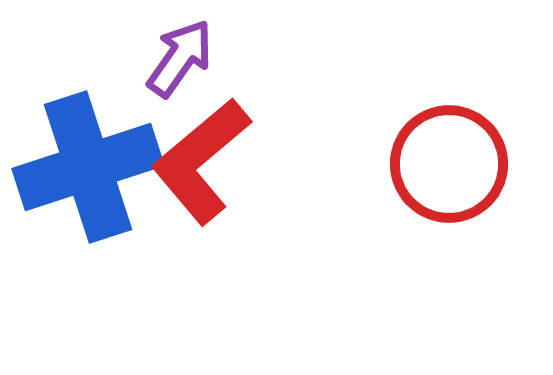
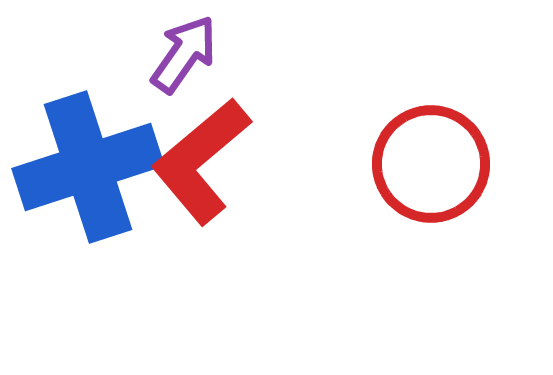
purple arrow: moved 4 px right, 4 px up
red circle: moved 18 px left
